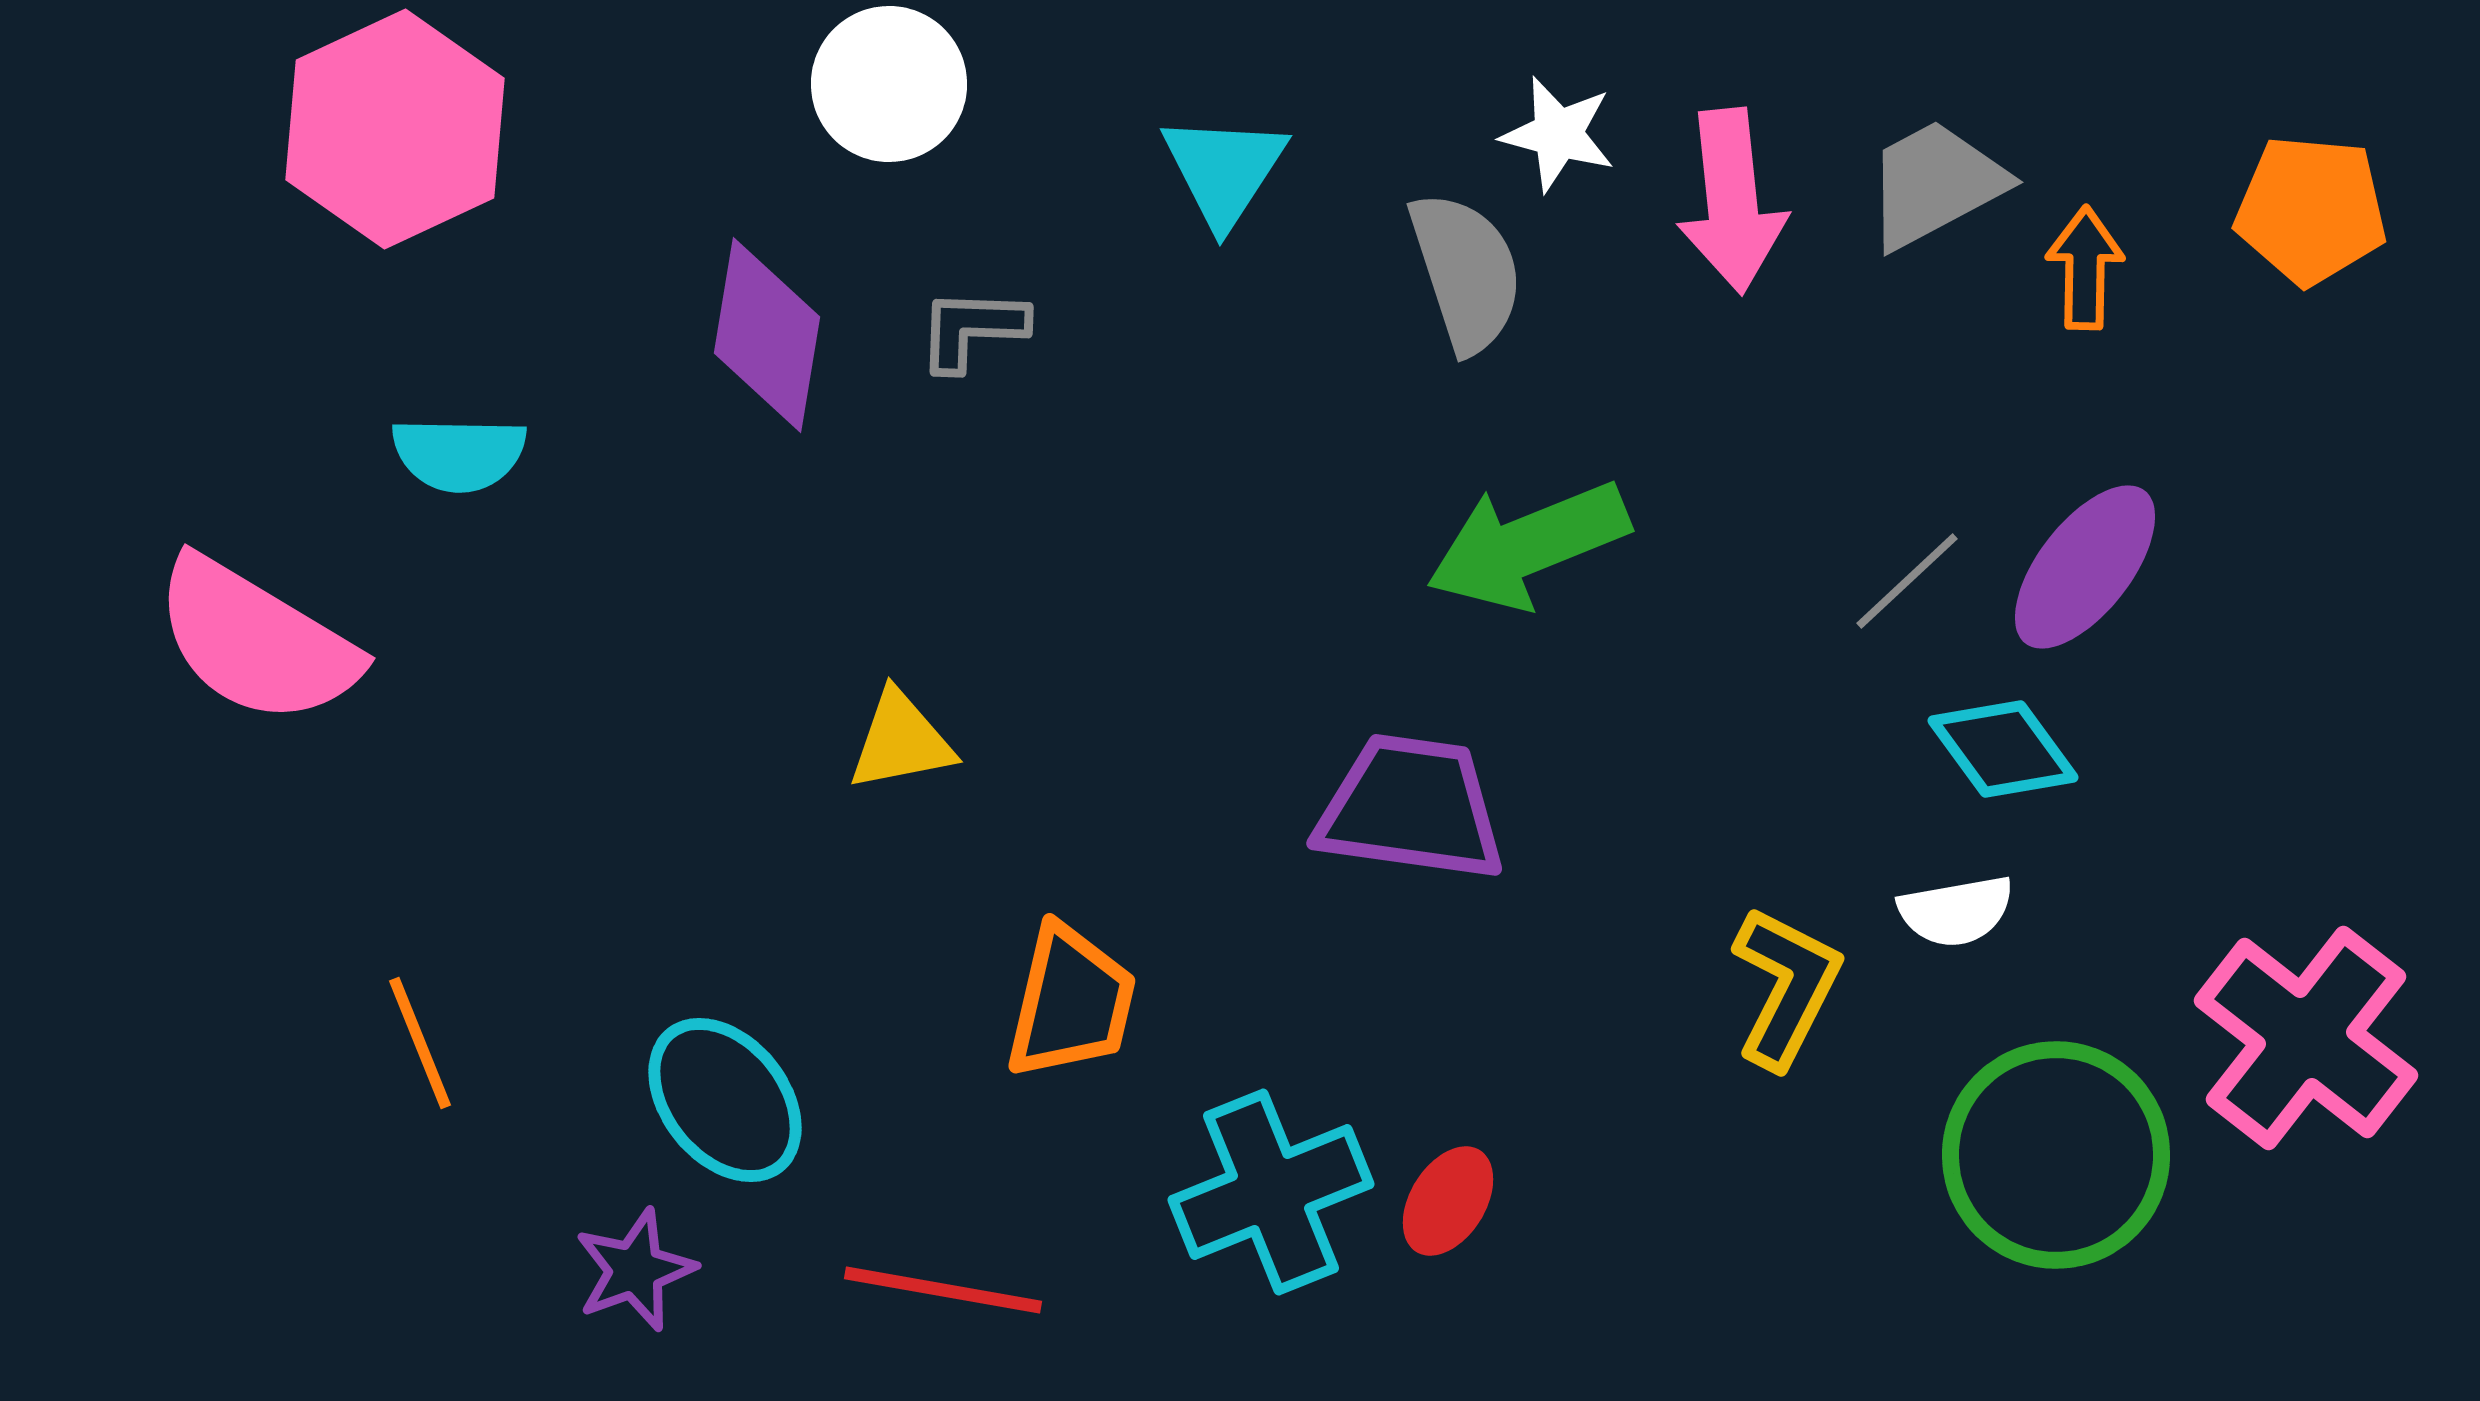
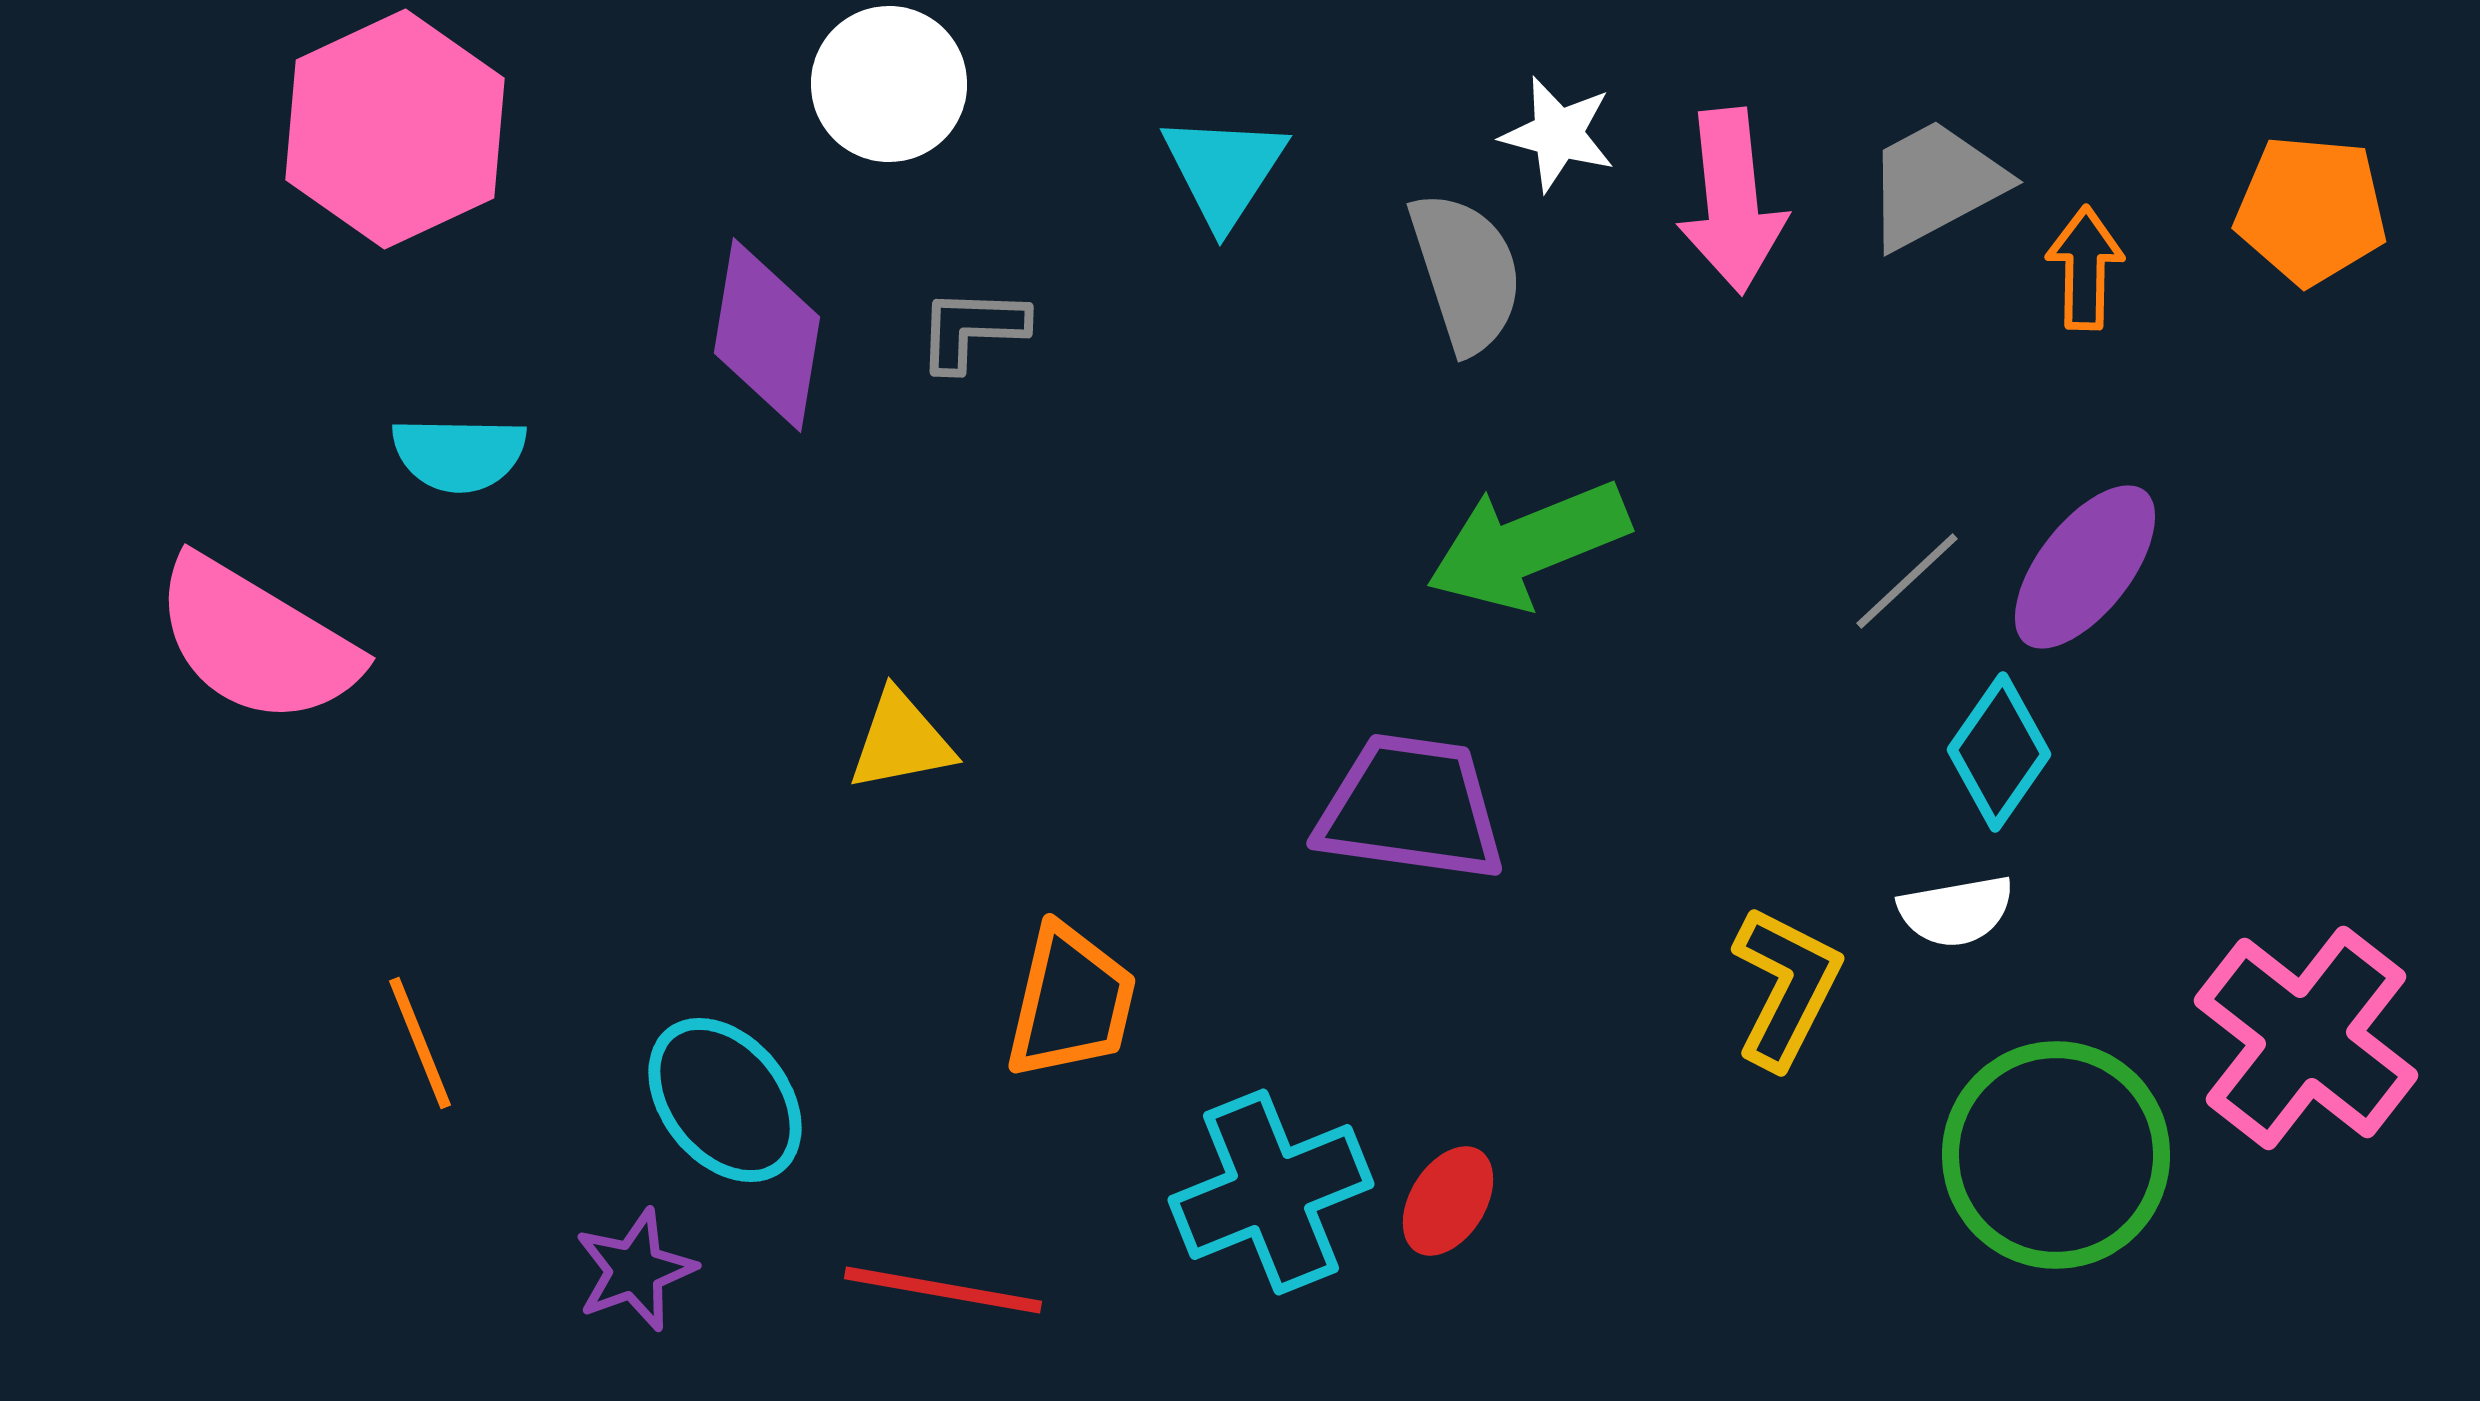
cyan diamond: moved 4 px left, 3 px down; rotated 71 degrees clockwise
